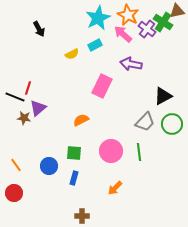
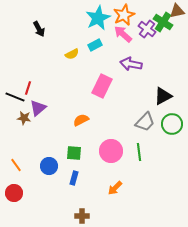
orange star: moved 4 px left; rotated 20 degrees clockwise
